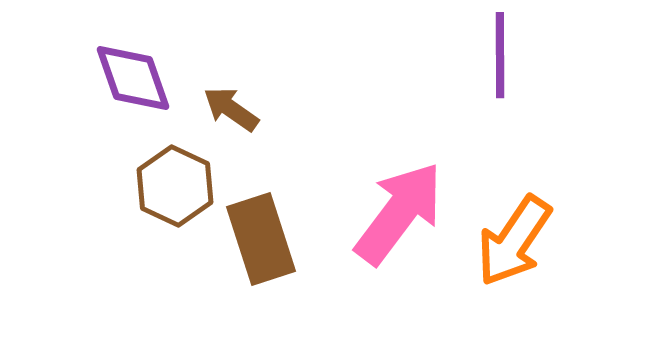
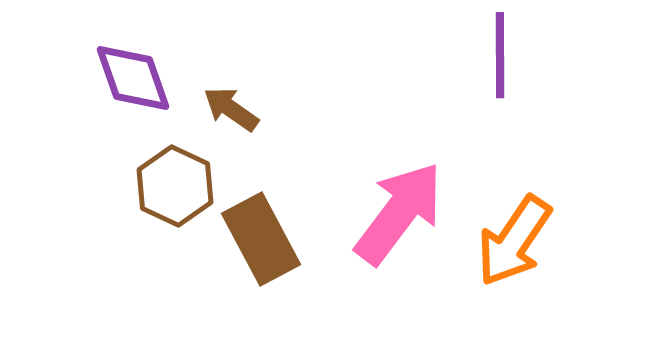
brown rectangle: rotated 10 degrees counterclockwise
